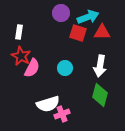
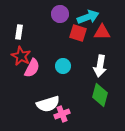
purple circle: moved 1 px left, 1 px down
cyan circle: moved 2 px left, 2 px up
